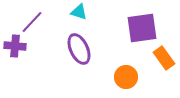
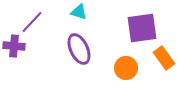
purple cross: moved 1 px left
orange circle: moved 9 px up
